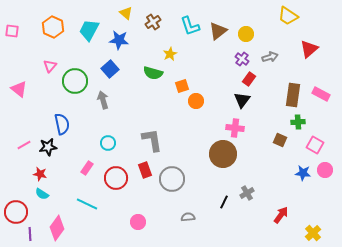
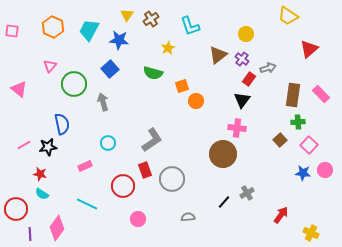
yellow triangle at (126, 13): moved 1 px right, 2 px down; rotated 24 degrees clockwise
brown cross at (153, 22): moved 2 px left, 3 px up
brown triangle at (218, 31): moved 24 px down
yellow star at (170, 54): moved 2 px left, 6 px up
gray arrow at (270, 57): moved 2 px left, 11 px down
green circle at (75, 81): moved 1 px left, 3 px down
pink rectangle at (321, 94): rotated 18 degrees clockwise
gray arrow at (103, 100): moved 2 px down
pink cross at (235, 128): moved 2 px right
gray L-shape at (152, 140): rotated 65 degrees clockwise
brown square at (280, 140): rotated 24 degrees clockwise
pink square at (315, 145): moved 6 px left; rotated 12 degrees clockwise
pink rectangle at (87, 168): moved 2 px left, 2 px up; rotated 32 degrees clockwise
red circle at (116, 178): moved 7 px right, 8 px down
black line at (224, 202): rotated 16 degrees clockwise
red circle at (16, 212): moved 3 px up
pink circle at (138, 222): moved 3 px up
yellow cross at (313, 233): moved 2 px left; rotated 21 degrees counterclockwise
